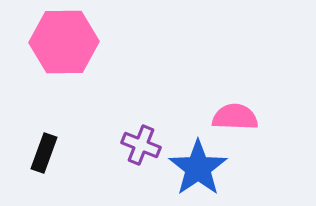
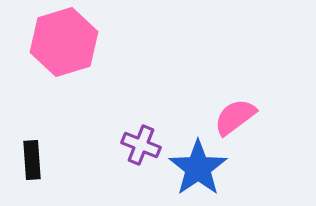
pink hexagon: rotated 16 degrees counterclockwise
pink semicircle: rotated 39 degrees counterclockwise
black rectangle: moved 12 px left, 7 px down; rotated 24 degrees counterclockwise
